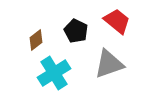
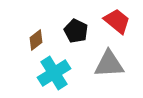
gray triangle: rotated 16 degrees clockwise
